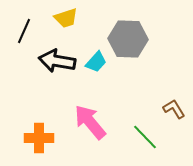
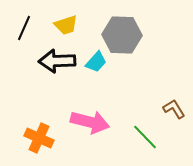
yellow trapezoid: moved 7 px down
black line: moved 3 px up
gray hexagon: moved 6 px left, 4 px up
black arrow: rotated 12 degrees counterclockwise
pink arrow: rotated 144 degrees clockwise
orange cross: rotated 24 degrees clockwise
